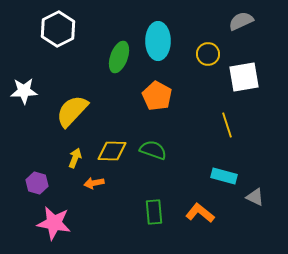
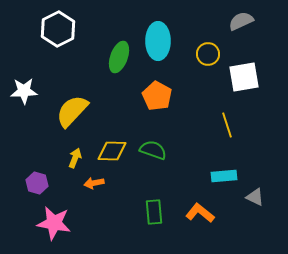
cyan rectangle: rotated 20 degrees counterclockwise
